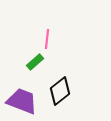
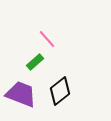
pink line: rotated 48 degrees counterclockwise
purple trapezoid: moved 1 px left, 7 px up
